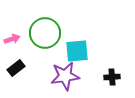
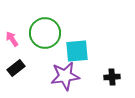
pink arrow: rotated 105 degrees counterclockwise
